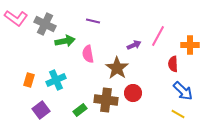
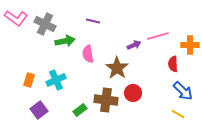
pink line: rotated 45 degrees clockwise
purple square: moved 2 px left
